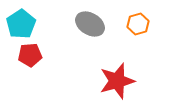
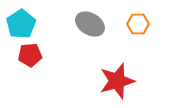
orange hexagon: rotated 15 degrees clockwise
